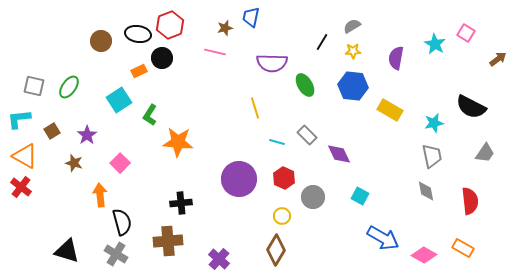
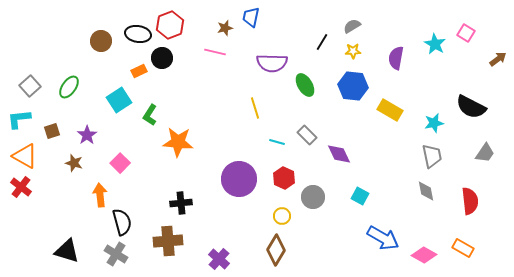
gray square at (34, 86): moved 4 px left; rotated 35 degrees clockwise
brown square at (52, 131): rotated 14 degrees clockwise
